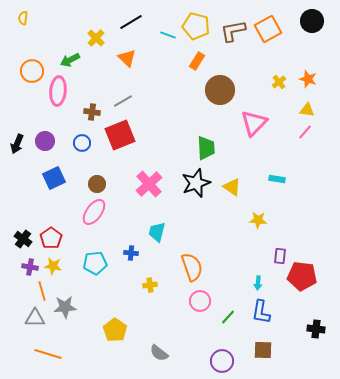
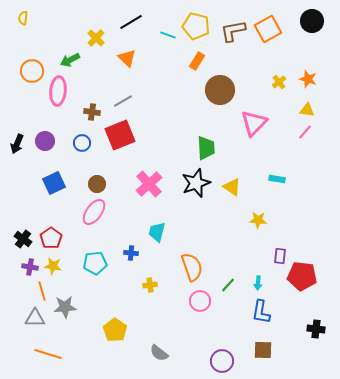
blue square at (54, 178): moved 5 px down
green line at (228, 317): moved 32 px up
